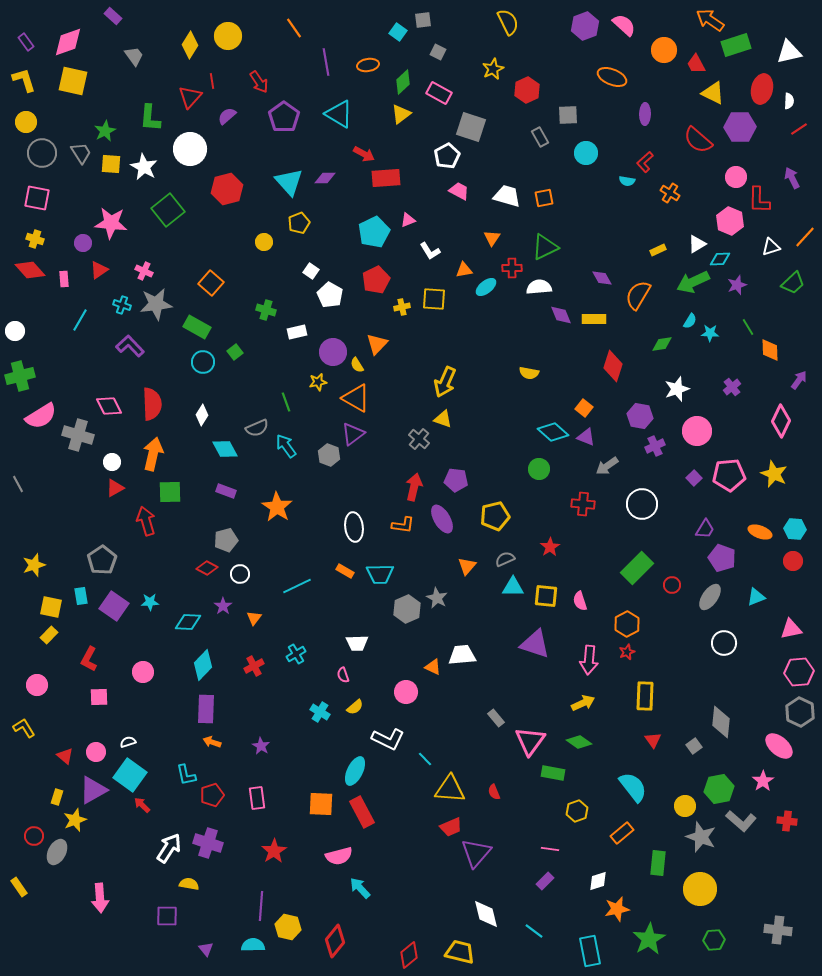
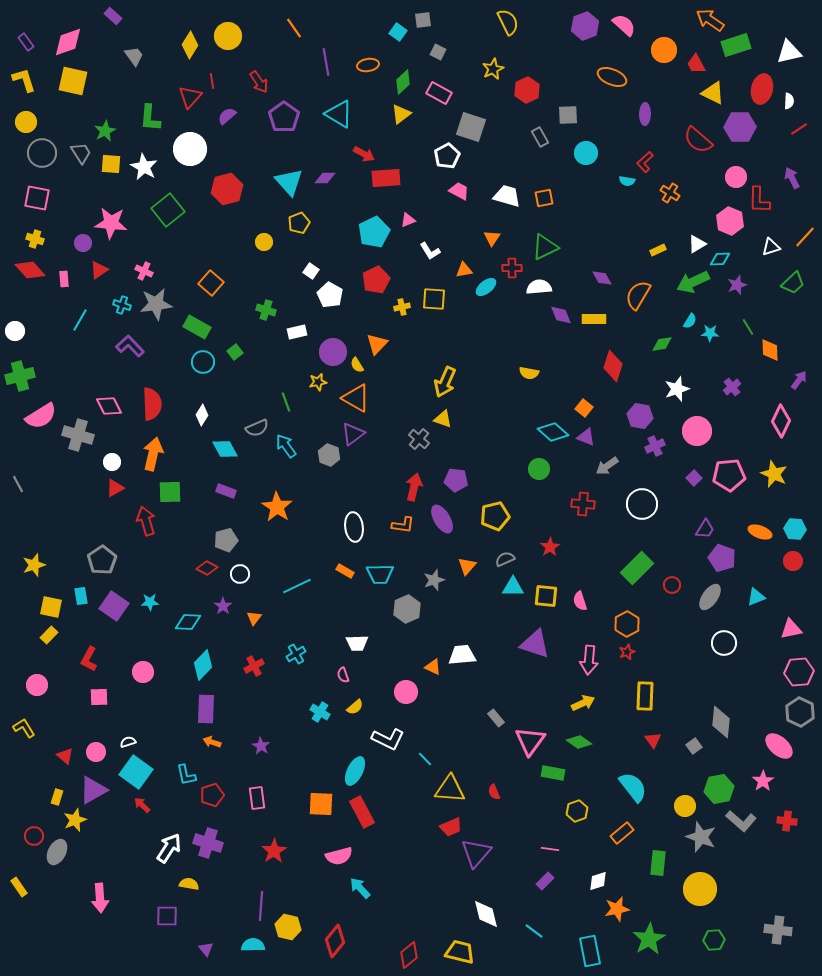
gray star at (437, 598): moved 3 px left, 18 px up; rotated 25 degrees clockwise
cyan square at (130, 775): moved 6 px right, 3 px up
